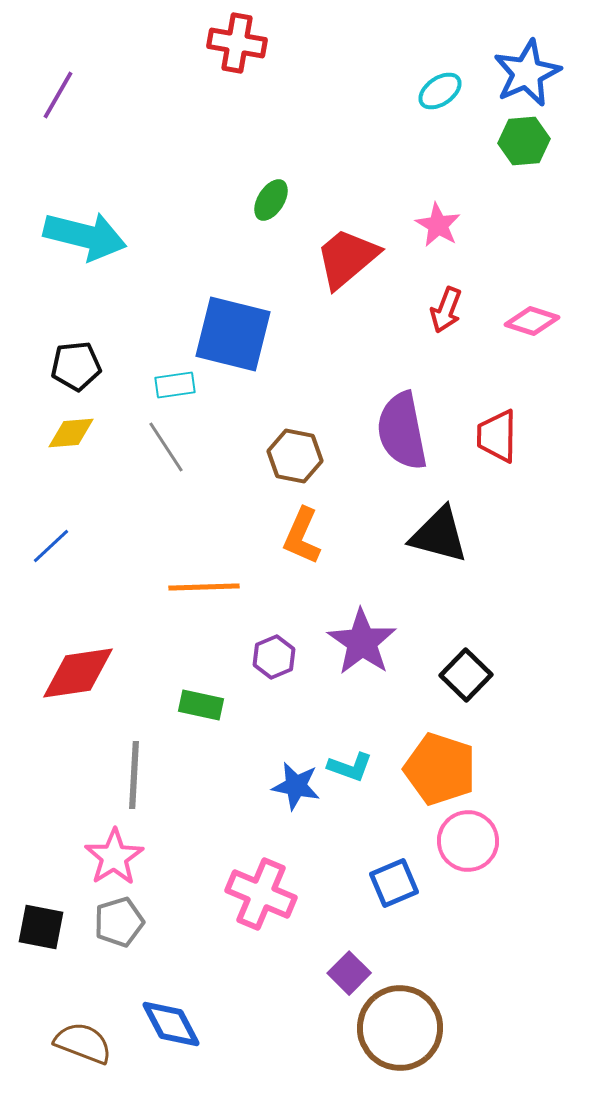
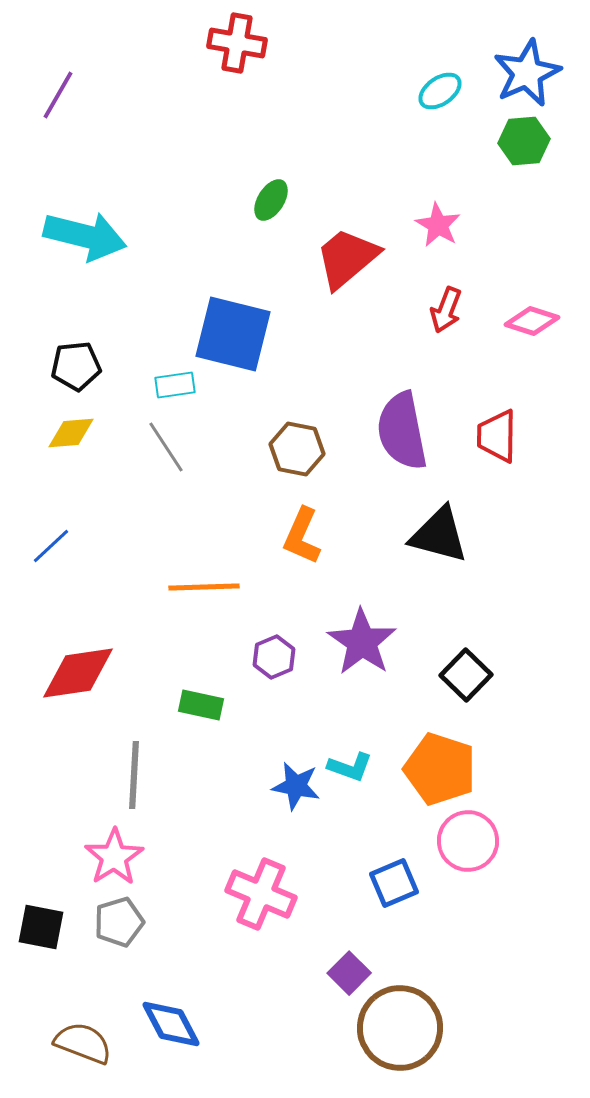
brown hexagon at (295, 456): moved 2 px right, 7 px up
